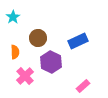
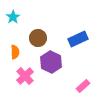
blue rectangle: moved 2 px up
